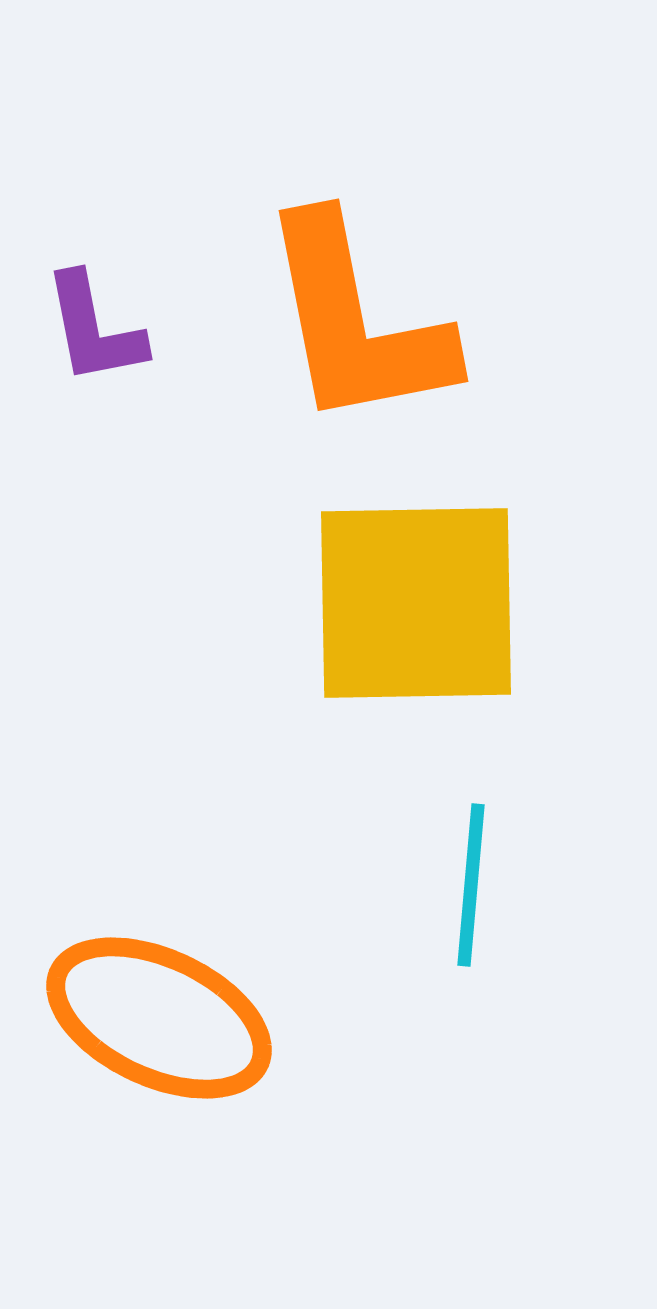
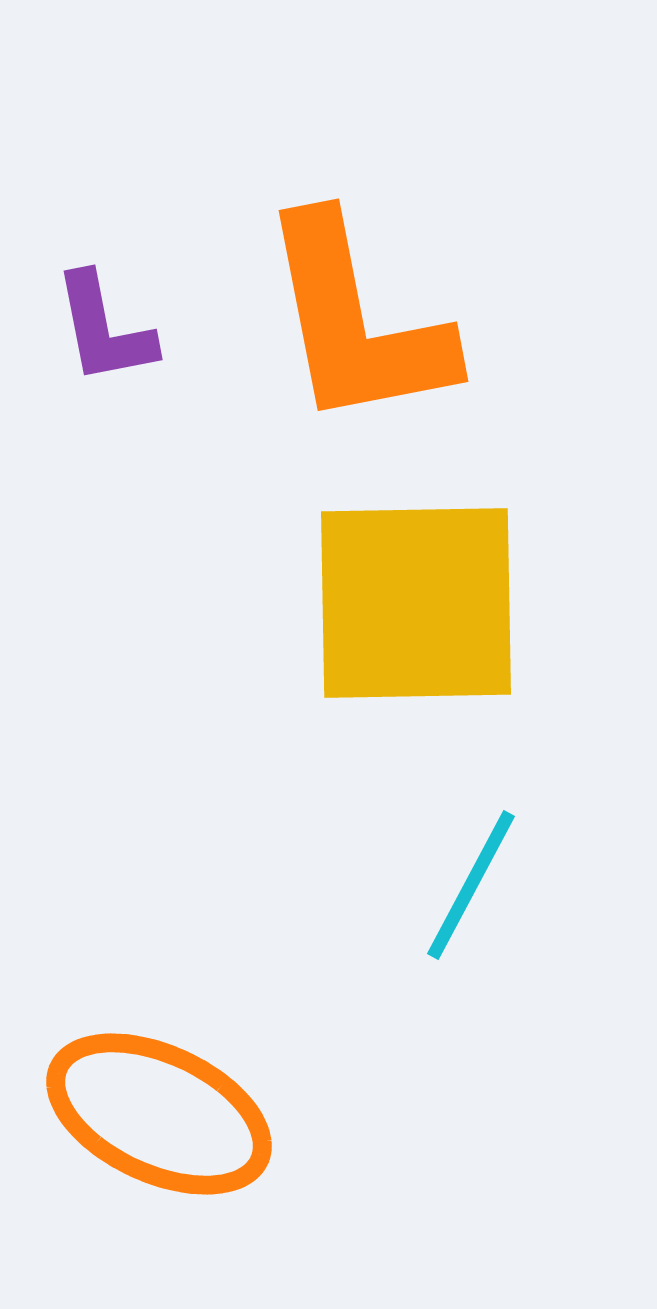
purple L-shape: moved 10 px right
cyan line: rotated 23 degrees clockwise
orange ellipse: moved 96 px down
